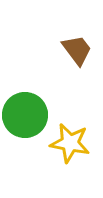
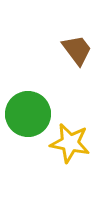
green circle: moved 3 px right, 1 px up
